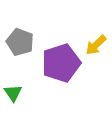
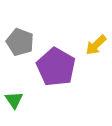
purple pentagon: moved 5 px left, 4 px down; rotated 24 degrees counterclockwise
green triangle: moved 1 px right, 7 px down
